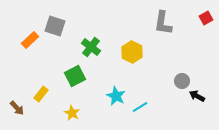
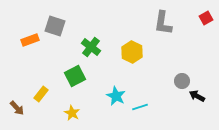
orange rectangle: rotated 24 degrees clockwise
cyan line: rotated 14 degrees clockwise
